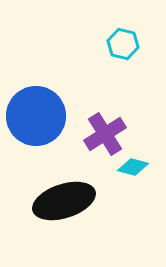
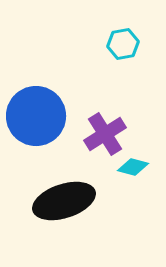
cyan hexagon: rotated 24 degrees counterclockwise
